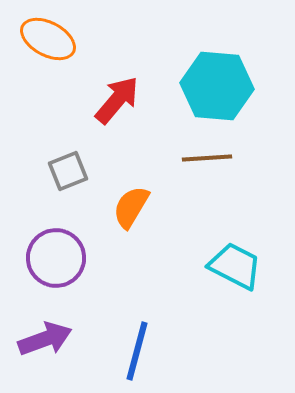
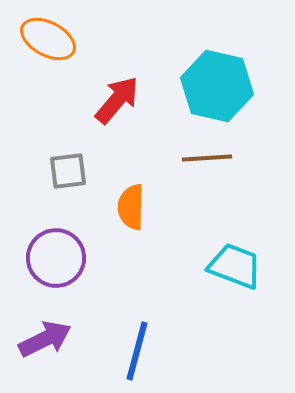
cyan hexagon: rotated 8 degrees clockwise
gray square: rotated 15 degrees clockwise
orange semicircle: rotated 30 degrees counterclockwise
cyan trapezoid: rotated 6 degrees counterclockwise
purple arrow: rotated 6 degrees counterclockwise
